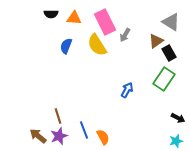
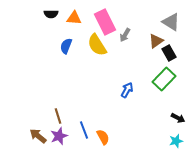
green rectangle: rotated 10 degrees clockwise
